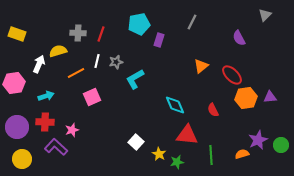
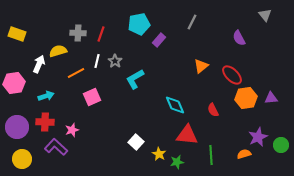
gray triangle: rotated 24 degrees counterclockwise
purple rectangle: rotated 24 degrees clockwise
gray star: moved 1 px left, 1 px up; rotated 24 degrees counterclockwise
purple triangle: moved 1 px right, 1 px down
purple star: moved 3 px up
orange semicircle: moved 2 px right
